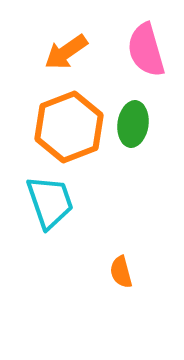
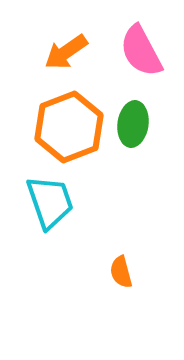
pink semicircle: moved 5 px left, 1 px down; rotated 12 degrees counterclockwise
